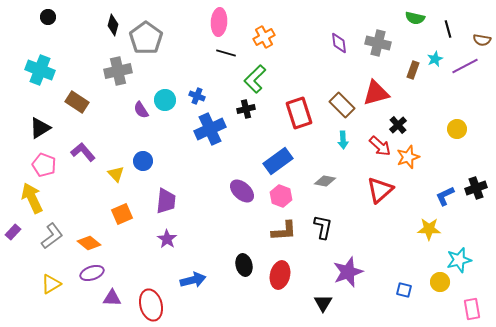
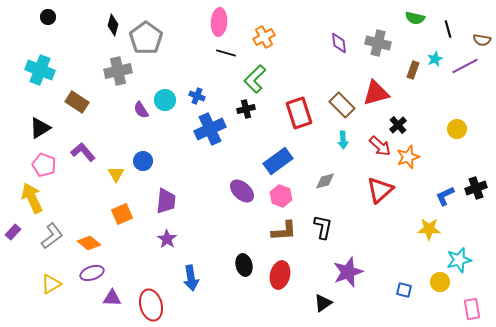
yellow triangle at (116, 174): rotated 12 degrees clockwise
gray diamond at (325, 181): rotated 25 degrees counterclockwise
blue arrow at (193, 280): moved 2 px left, 2 px up; rotated 95 degrees clockwise
black triangle at (323, 303): rotated 24 degrees clockwise
